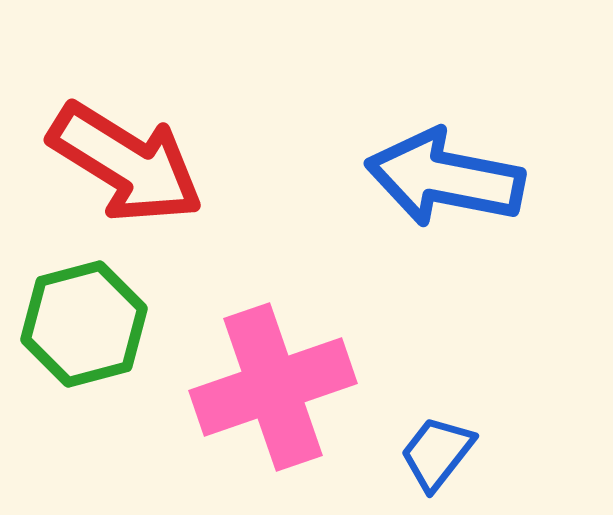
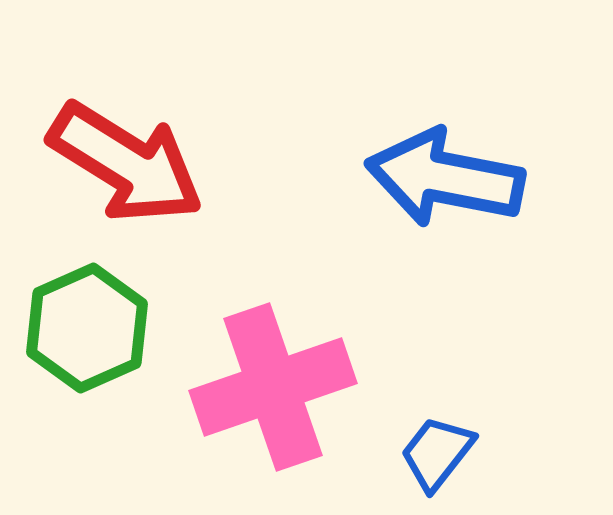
green hexagon: moved 3 px right, 4 px down; rotated 9 degrees counterclockwise
